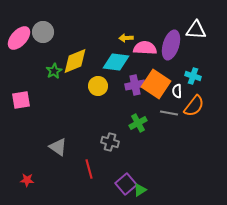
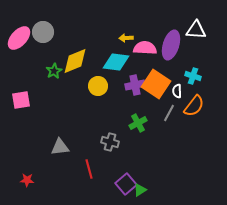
gray line: rotated 72 degrees counterclockwise
gray triangle: moved 2 px right; rotated 42 degrees counterclockwise
